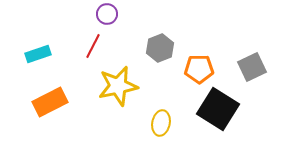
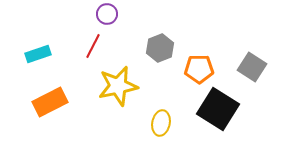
gray square: rotated 32 degrees counterclockwise
